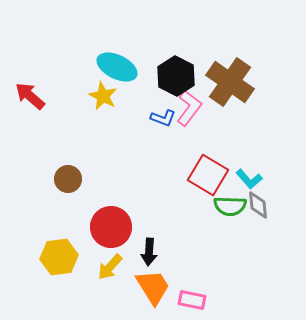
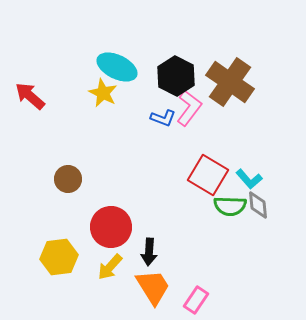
yellow star: moved 3 px up
pink rectangle: moved 4 px right; rotated 68 degrees counterclockwise
